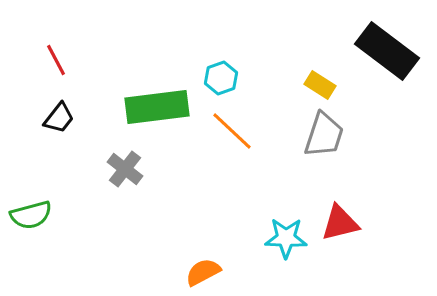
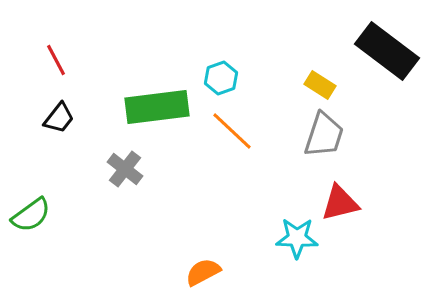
green semicircle: rotated 21 degrees counterclockwise
red triangle: moved 20 px up
cyan star: moved 11 px right
